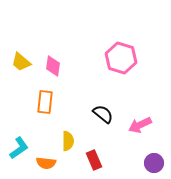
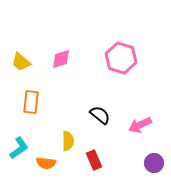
pink diamond: moved 8 px right, 7 px up; rotated 65 degrees clockwise
orange rectangle: moved 14 px left
black semicircle: moved 3 px left, 1 px down
